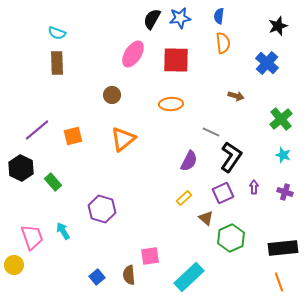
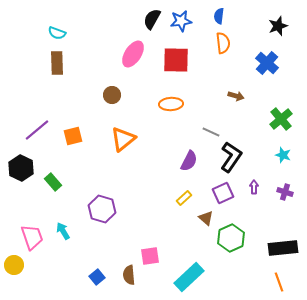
blue star: moved 1 px right, 3 px down
